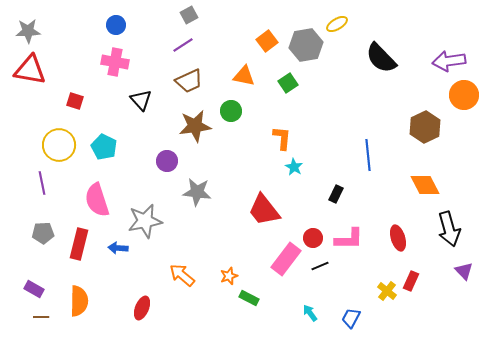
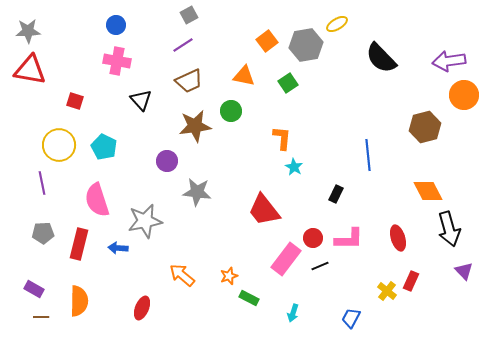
pink cross at (115, 62): moved 2 px right, 1 px up
brown hexagon at (425, 127): rotated 12 degrees clockwise
orange diamond at (425, 185): moved 3 px right, 6 px down
cyan arrow at (310, 313): moved 17 px left; rotated 126 degrees counterclockwise
